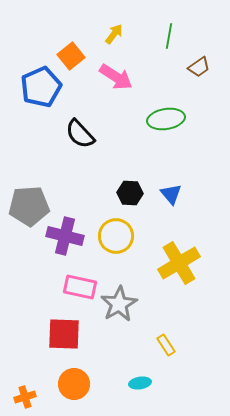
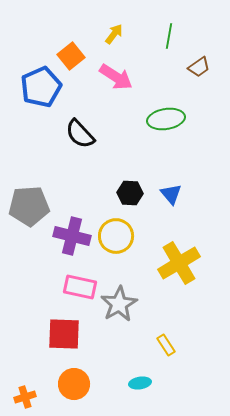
purple cross: moved 7 px right
